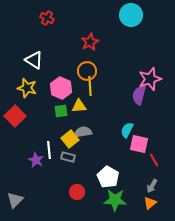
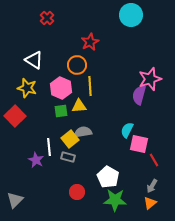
red cross: rotated 16 degrees clockwise
orange circle: moved 10 px left, 6 px up
white line: moved 3 px up
